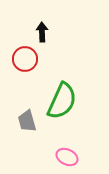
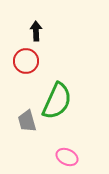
black arrow: moved 6 px left, 1 px up
red circle: moved 1 px right, 2 px down
green semicircle: moved 5 px left
